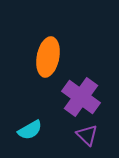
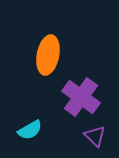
orange ellipse: moved 2 px up
purple triangle: moved 8 px right, 1 px down
